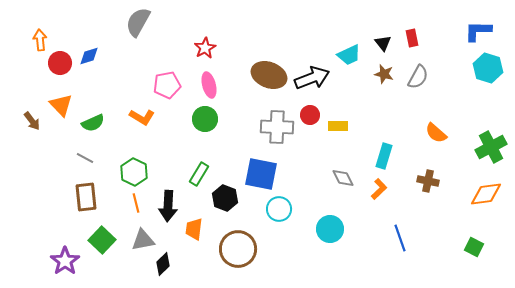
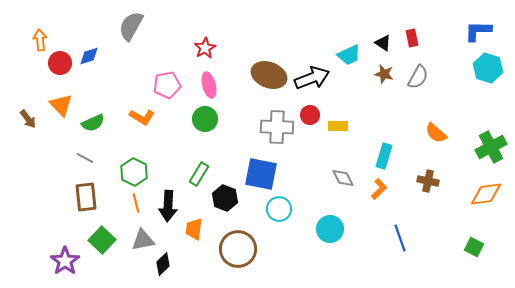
gray semicircle at (138, 22): moved 7 px left, 4 px down
black triangle at (383, 43): rotated 18 degrees counterclockwise
brown arrow at (32, 121): moved 4 px left, 2 px up
